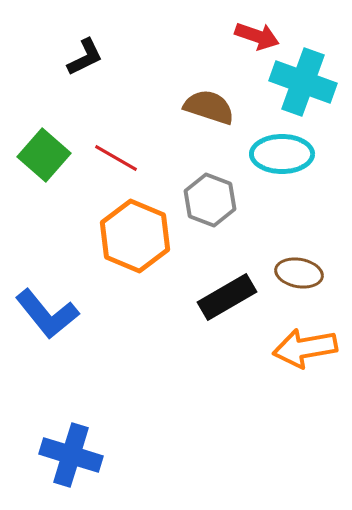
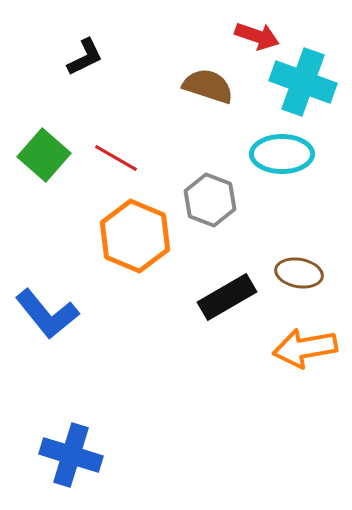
brown semicircle: moved 1 px left, 21 px up
